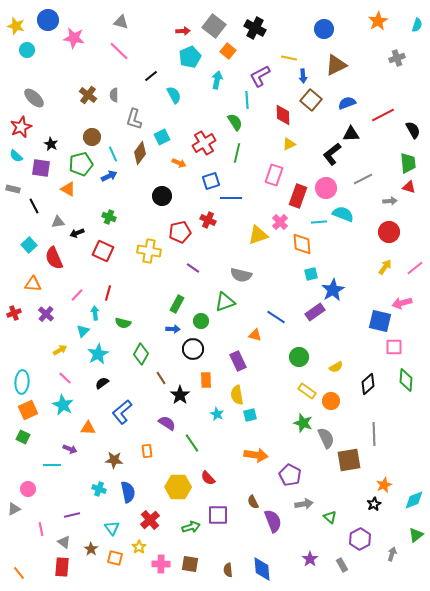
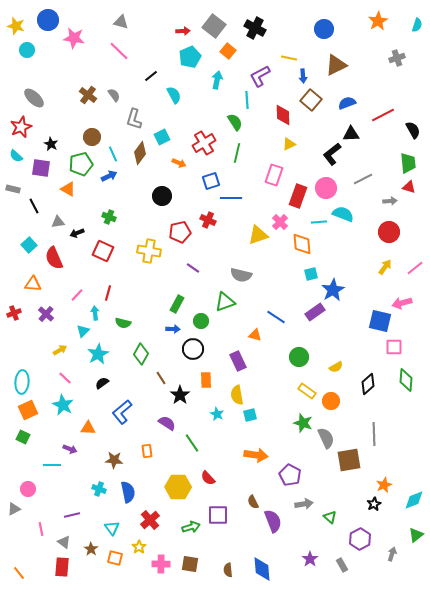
gray semicircle at (114, 95): rotated 144 degrees clockwise
